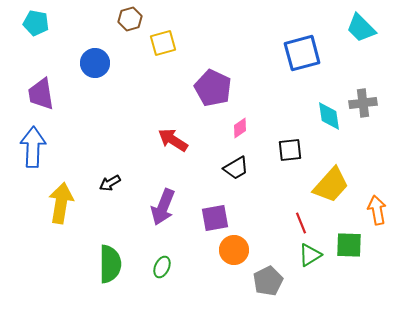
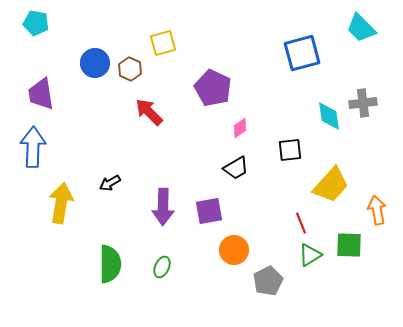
brown hexagon: moved 50 px down; rotated 20 degrees counterclockwise
red arrow: moved 24 px left, 28 px up; rotated 12 degrees clockwise
purple arrow: rotated 21 degrees counterclockwise
purple square: moved 6 px left, 7 px up
